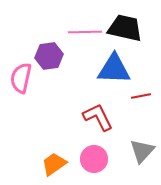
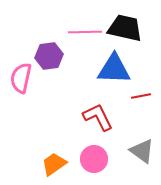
gray triangle: rotated 36 degrees counterclockwise
